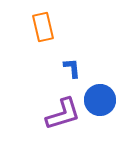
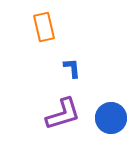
orange rectangle: moved 1 px right
blue circle: moved 11 px right, 18 px down
